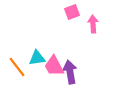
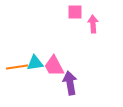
pink square: moved 3 px right; rotated 21 degrees clockwise
cyan triangle: moved 2 px left, 5 px down
orange line: rotated 60 degrees counterclockwise
purple arrow: moved 11 px down
